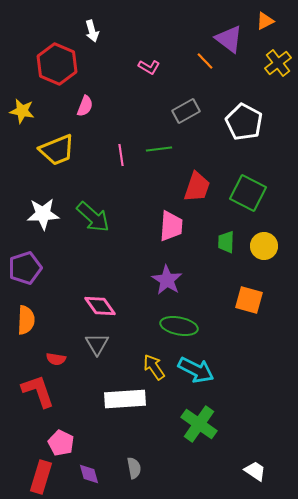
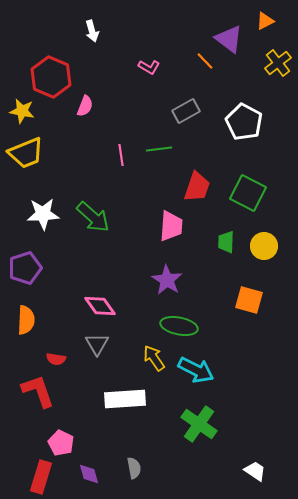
red hexagon: moved 6 px left, 13 px down
yellow trapezoid: moved 31 px left, 3 px down
yellow arrow: moved 9 px up
